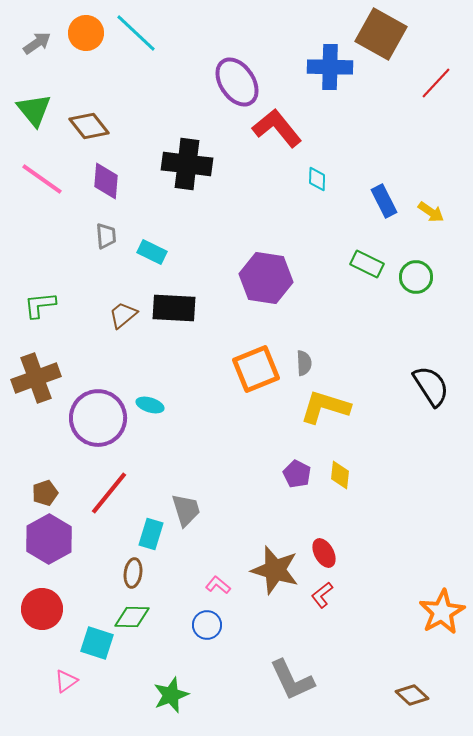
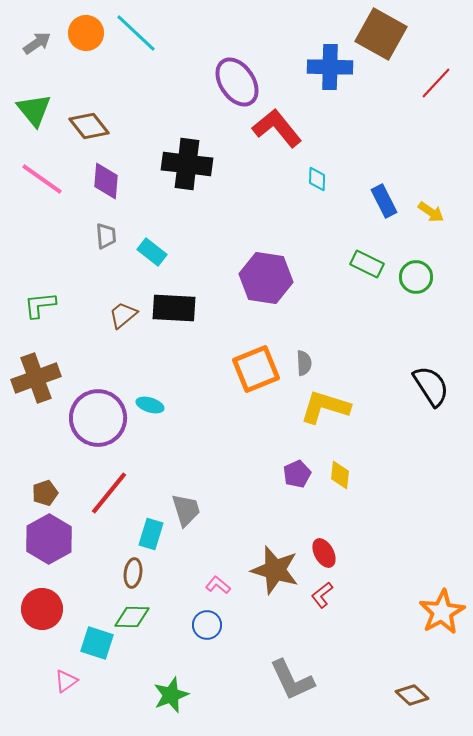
cyan rectangle at (152, 252): rotated 12 degrees clockwise
purple pentagon at (297, 474): rotated 20 degrees clockwise
